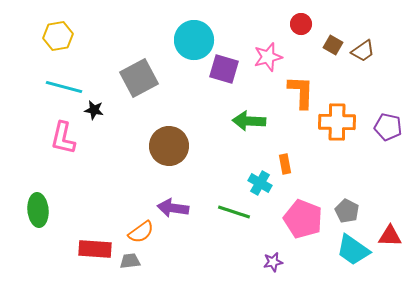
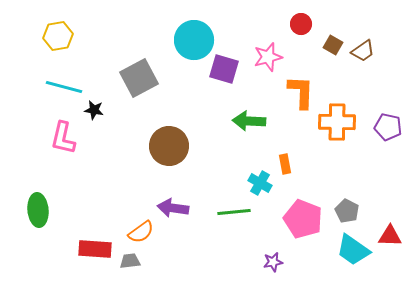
green line: rotated 24 degrees counterclockwise
